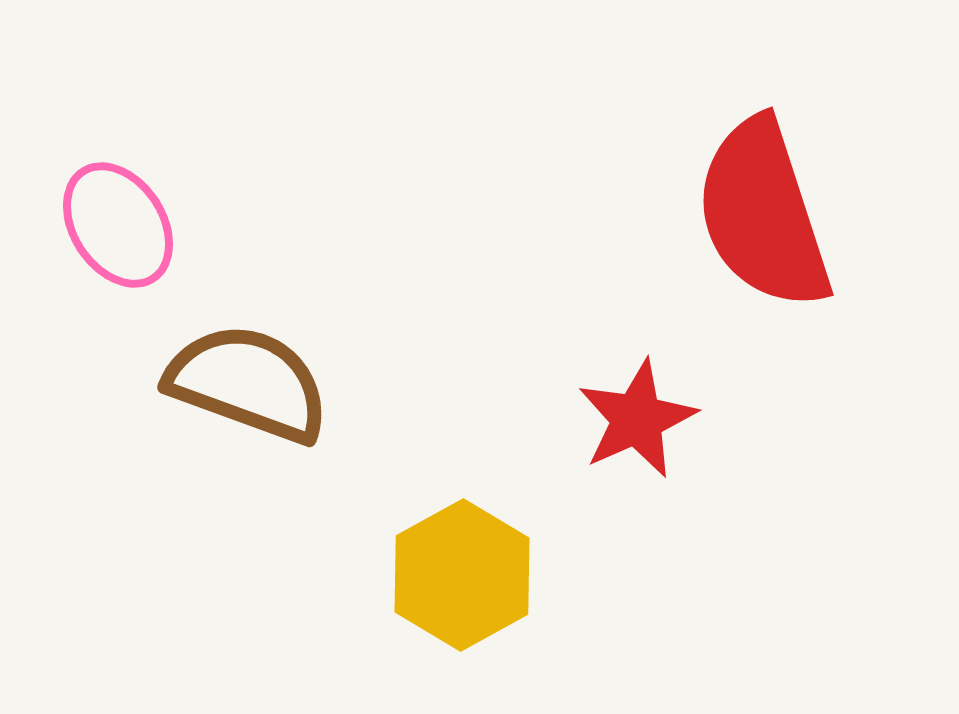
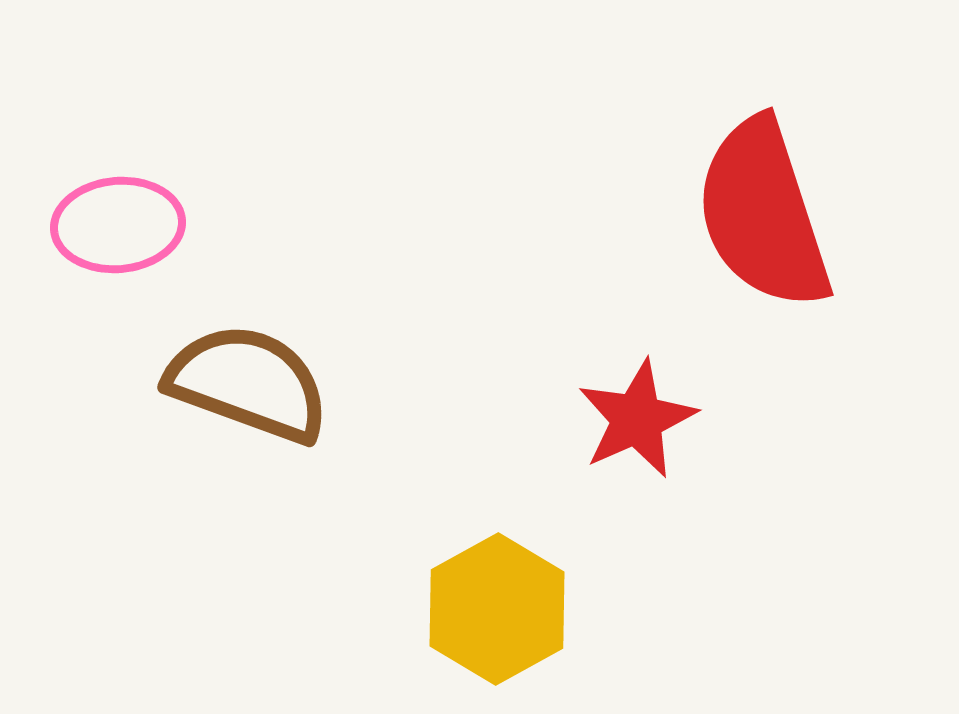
pink ellipse: rotated 62 degrees counterclockwise
yellow hexagon: moved 35 px right, 34 px down
